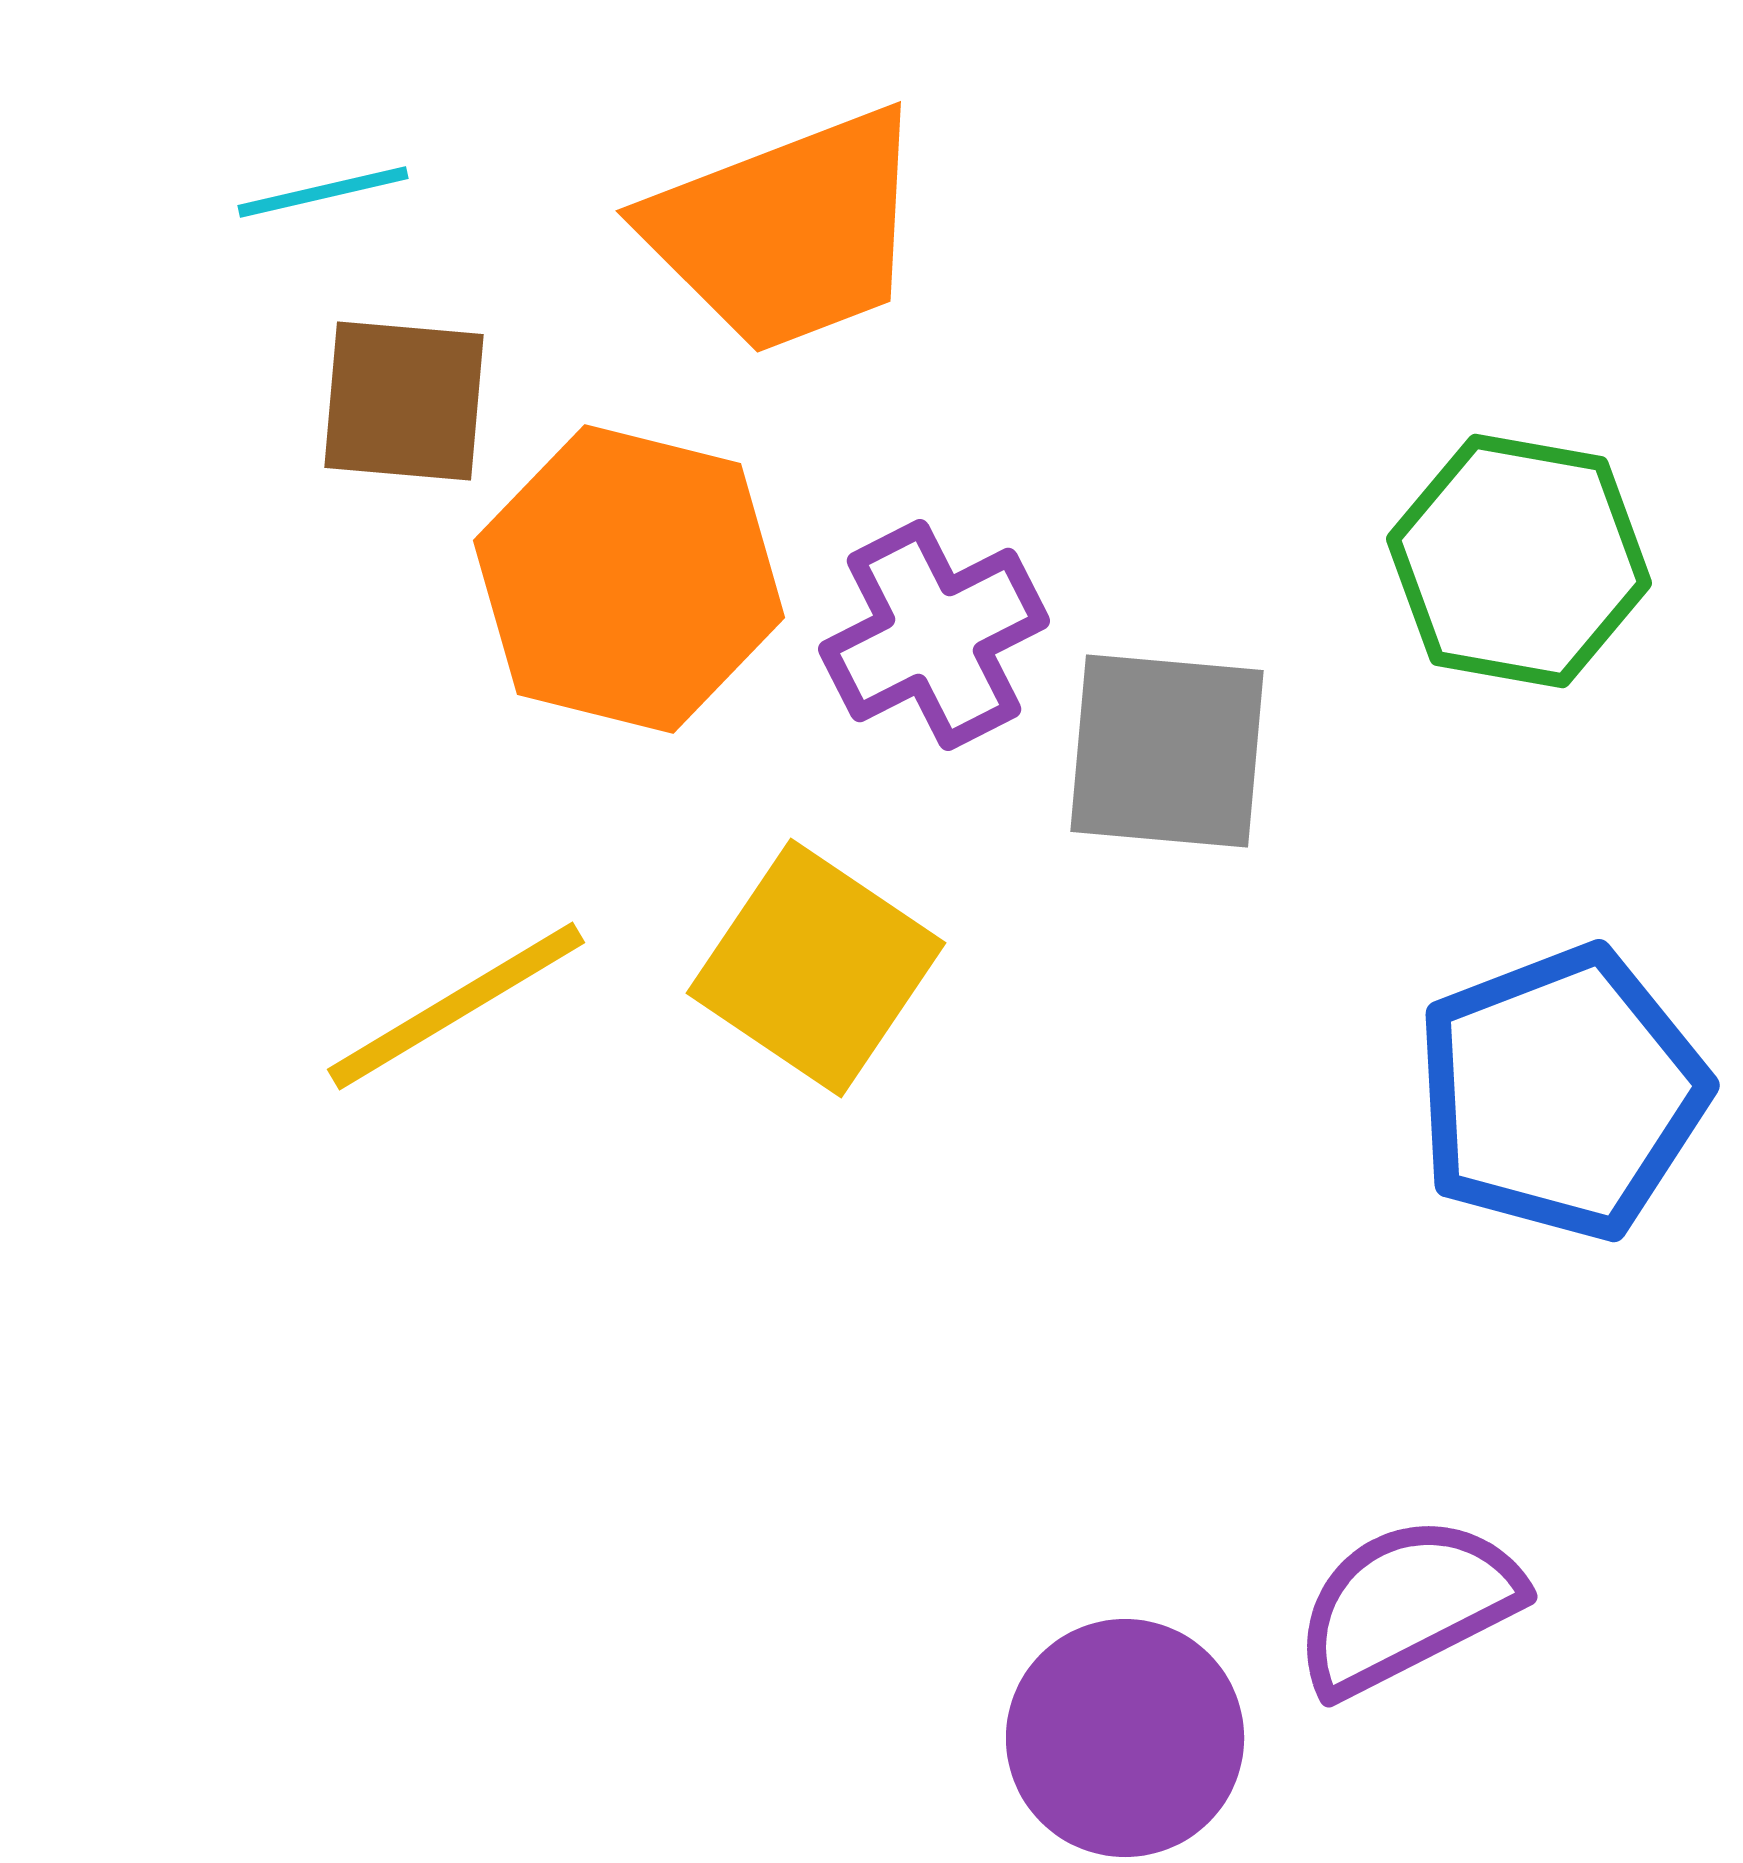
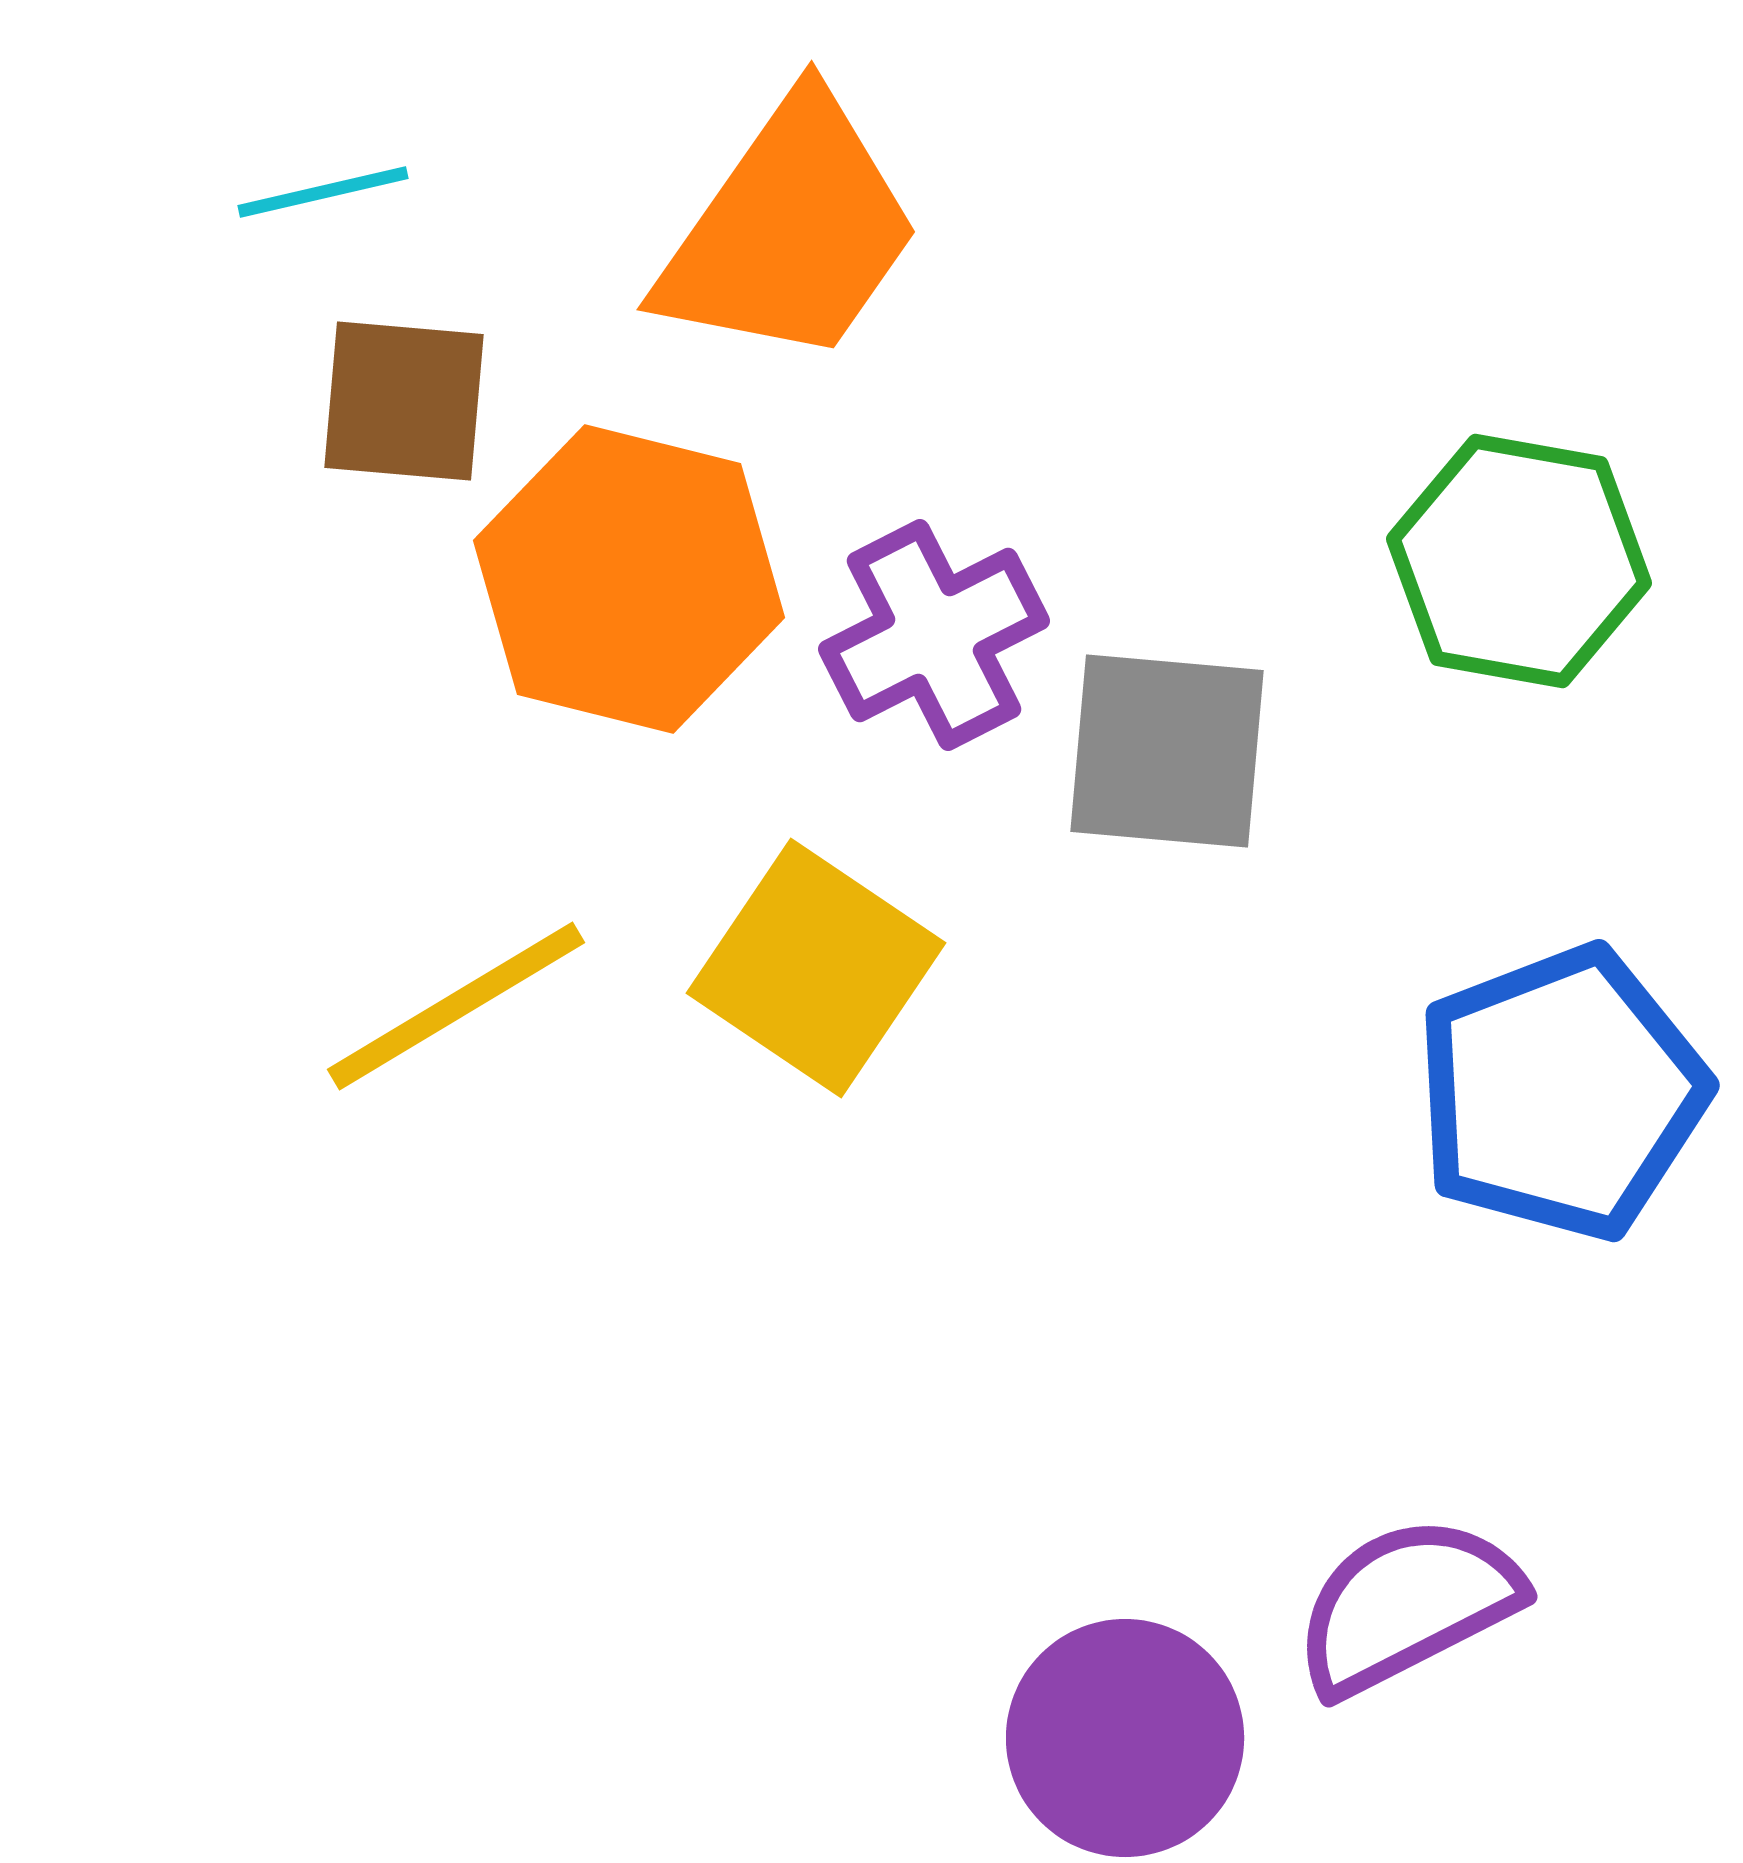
orange trapezoid: moved 3 px right; rotated 34 degrees counterclockwise
